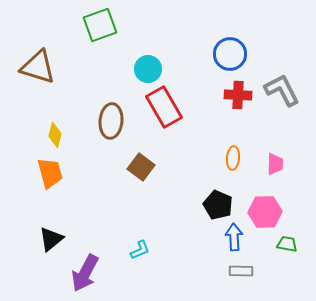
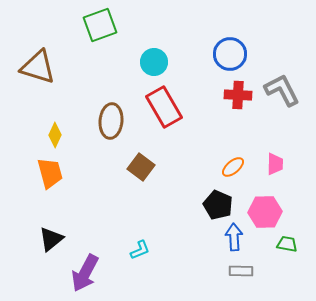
cyan circle: moved 6 px right, 7 px up
yellow diamond: rotated 10 degrees clockwise
orange ellipse: moved 9 px down; rotated 45 degrees clockwise
